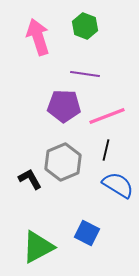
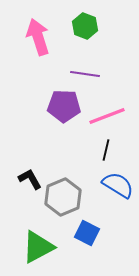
gray hexagon: moved 35 px down
